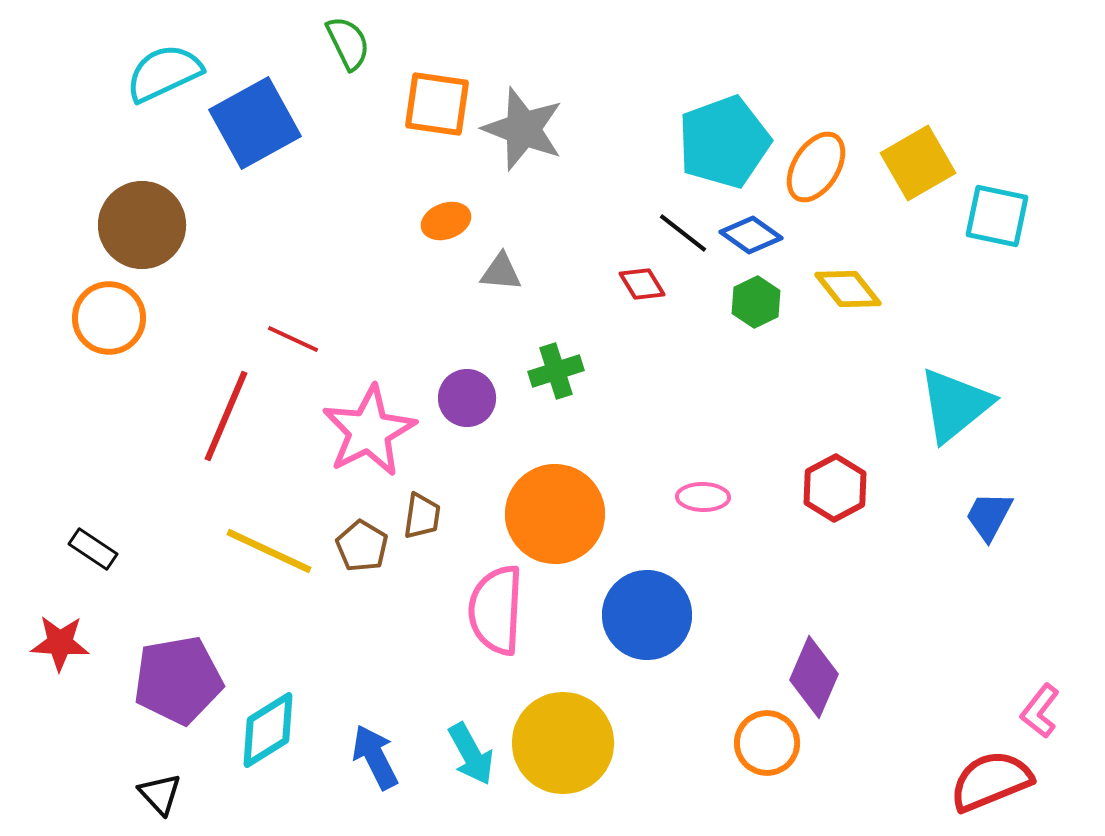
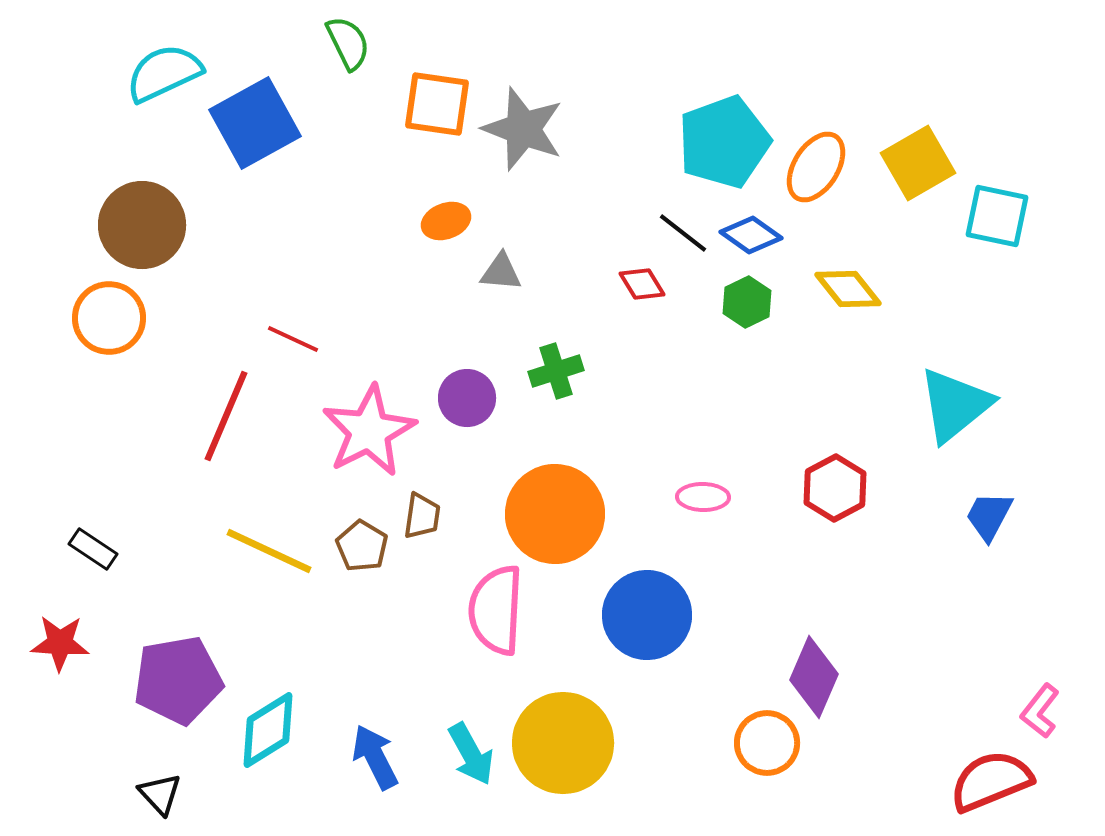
green hexagon at (756, 302): moved 9 px left
